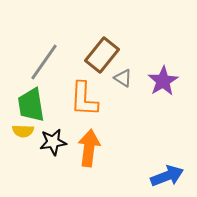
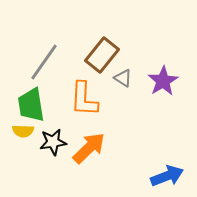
orange arrow: rotated 39 degrees clockwise
